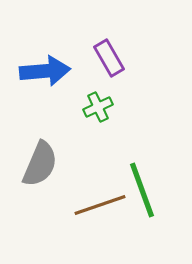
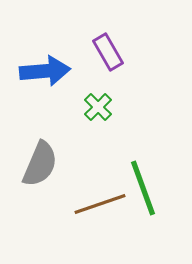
purple rectangle: moved 1 px left, 6 px up
green cross: rotated 20 degrees counterclockwise
green line: moved 1 px right, 2 px up
brown line: moved 1 px up
